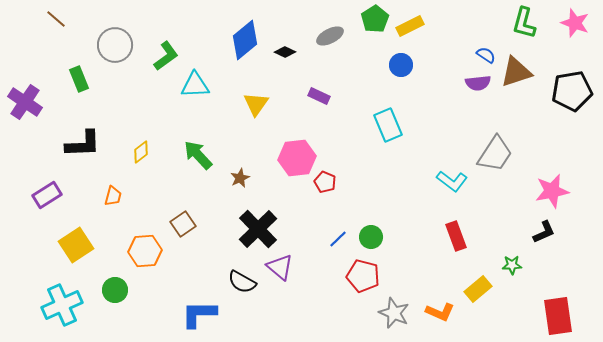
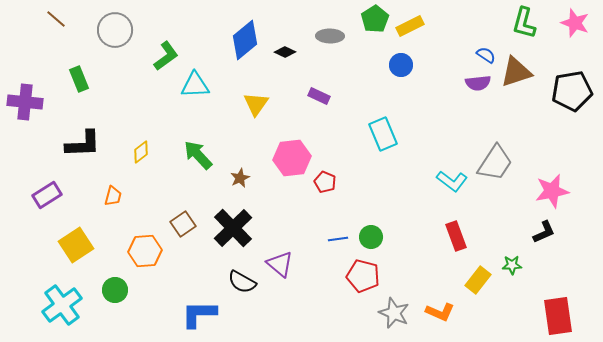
gray ellipse at (330, 36): rotated 28 degrees clockwise
gray circle at (115, 45): moved 15 px up
purple cross at (25, 102): rotated 28 degrees counterclockwise
cyan rectangle at (388, 125): moved 5 px left, 9 px down
gray trapezoid at (495, 154): moved 9 px down
pink hexagon at (297, 158): moved 5 px left
black cross at (258, 229): moved 25 px left, 1 px up
blue line at (338, 239): rotated 36 degrees clockwise
purple triangle at (280, 267): moved 3 px up
yellow rectangle at (478, 289): moved 9 px up; rotated 12 degrees counterclockwise
cyan cross at (62, 305): rotated 12 degrees counterclockwise
